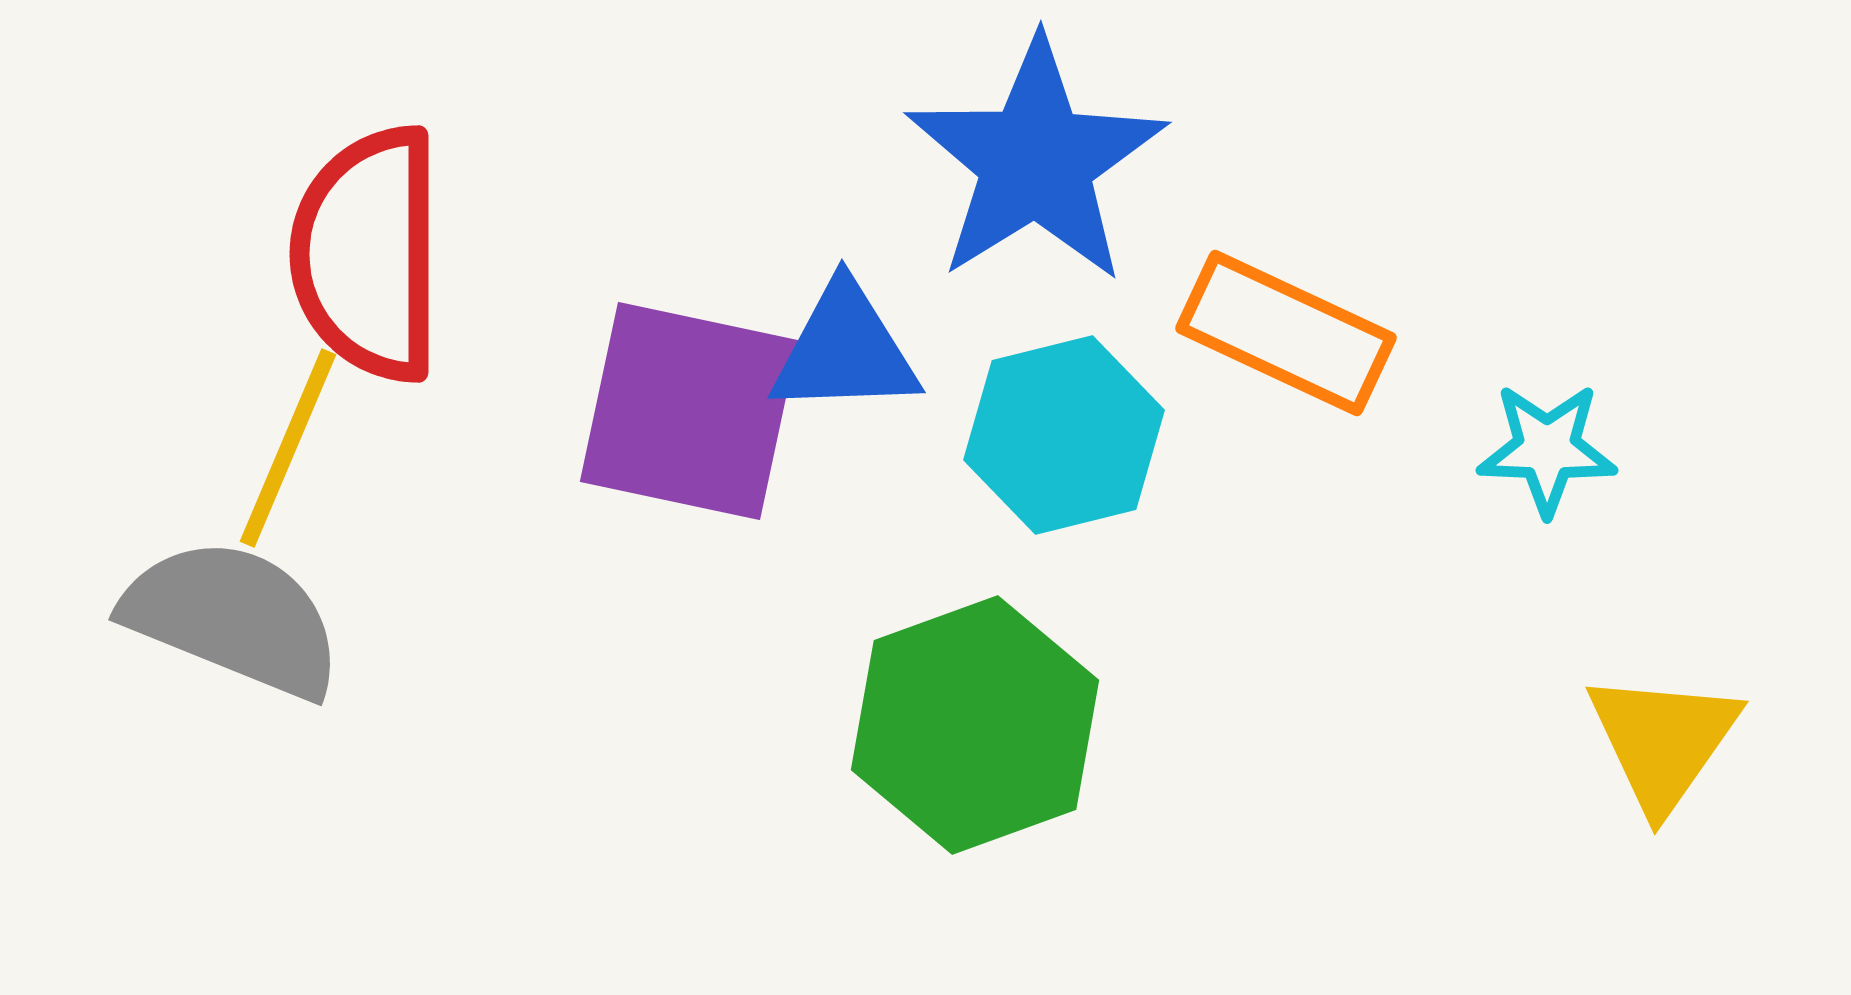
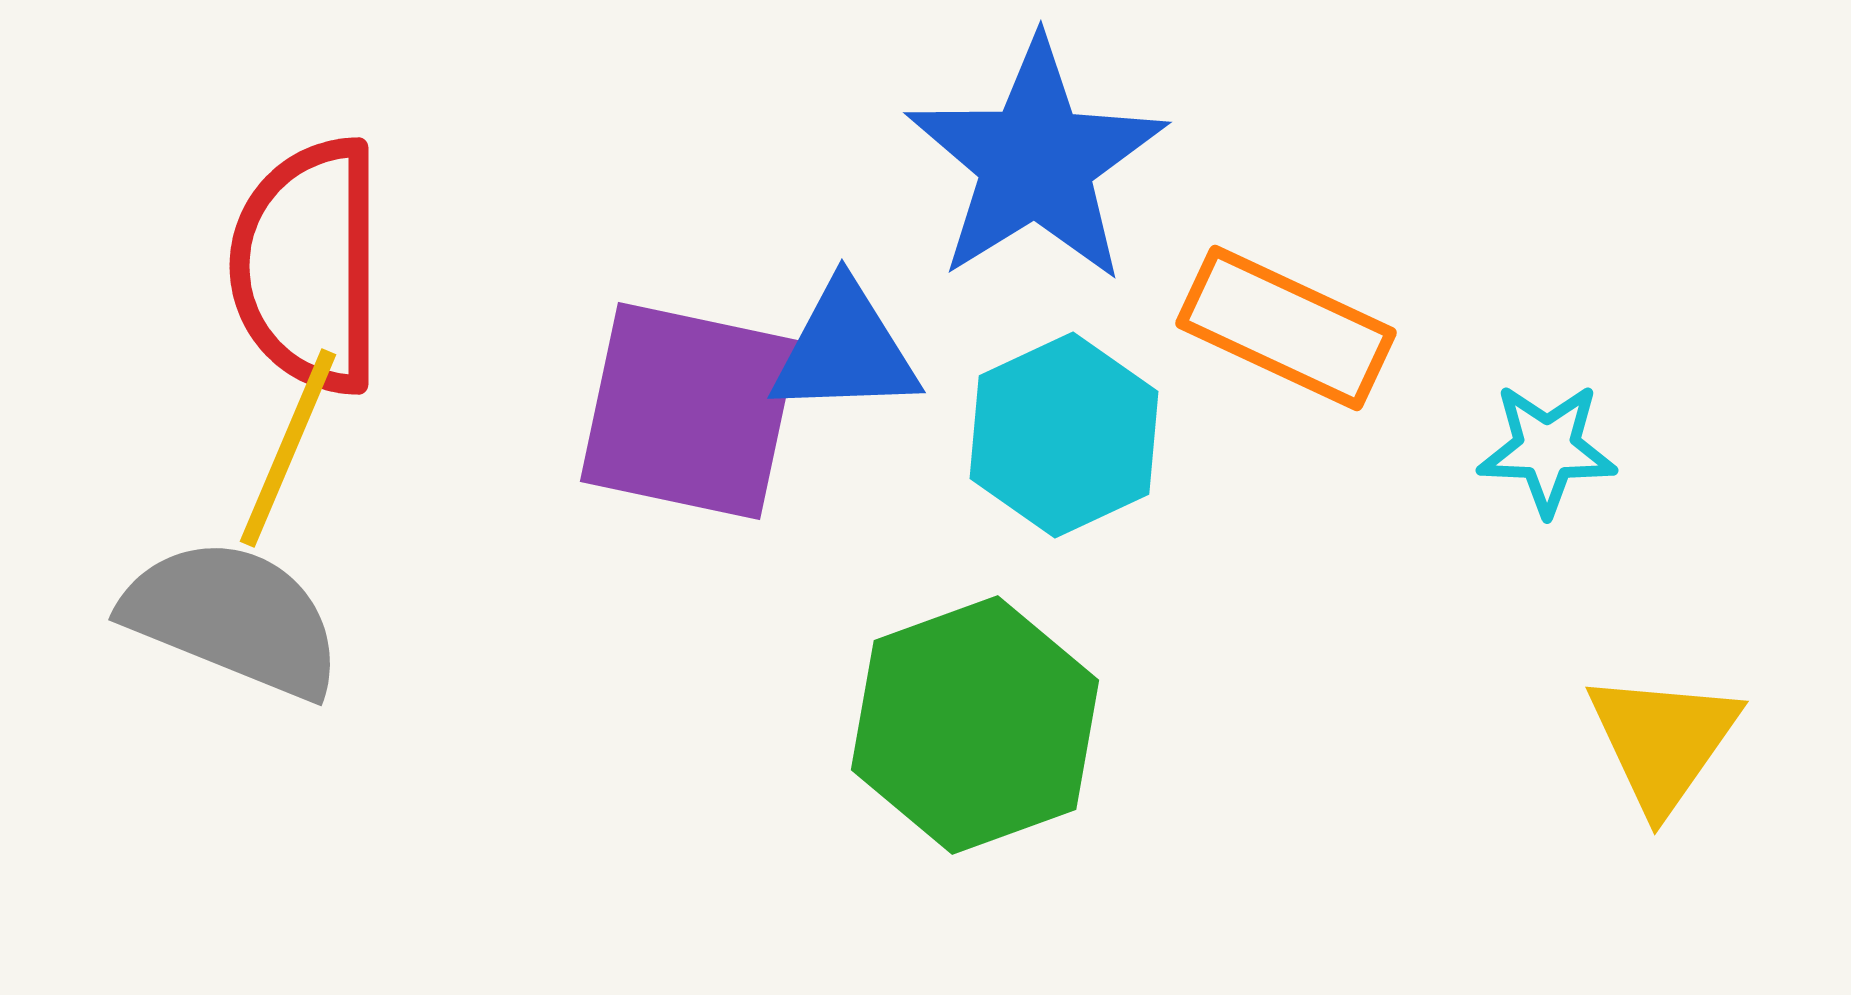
red semicircle: moved 60 px left, 12 px down
orange rectangle: moved 5 px up
cyan hexagon: rotated 11 degrees counterclockwise
